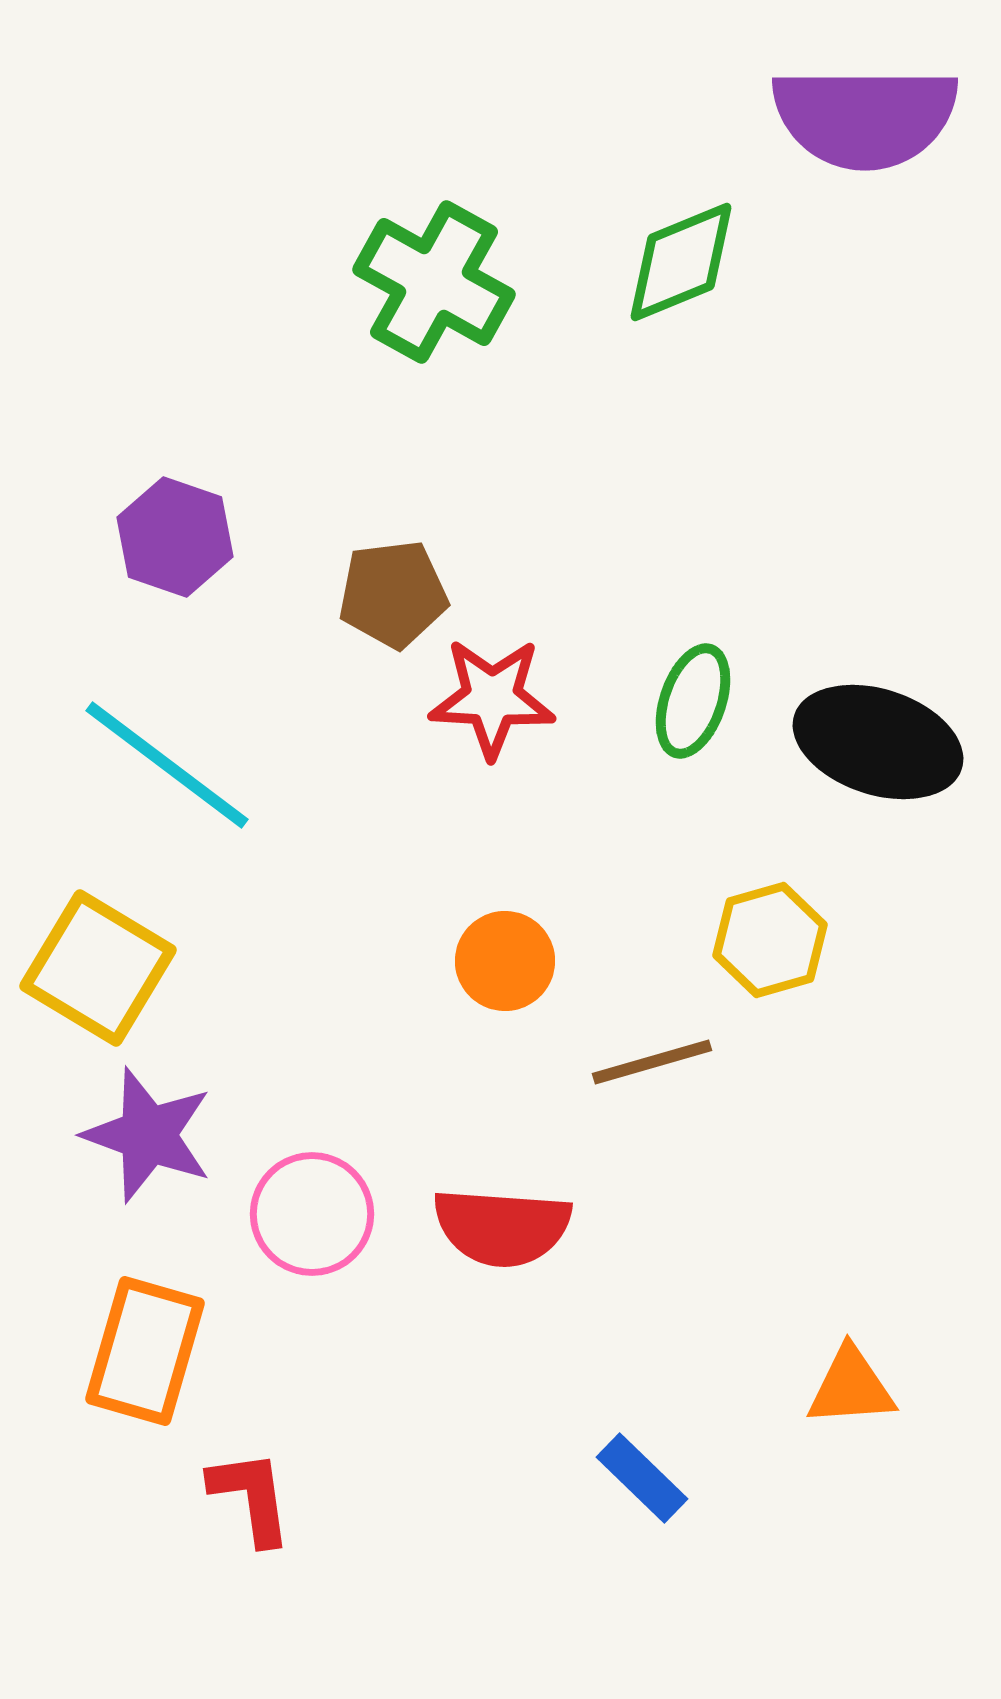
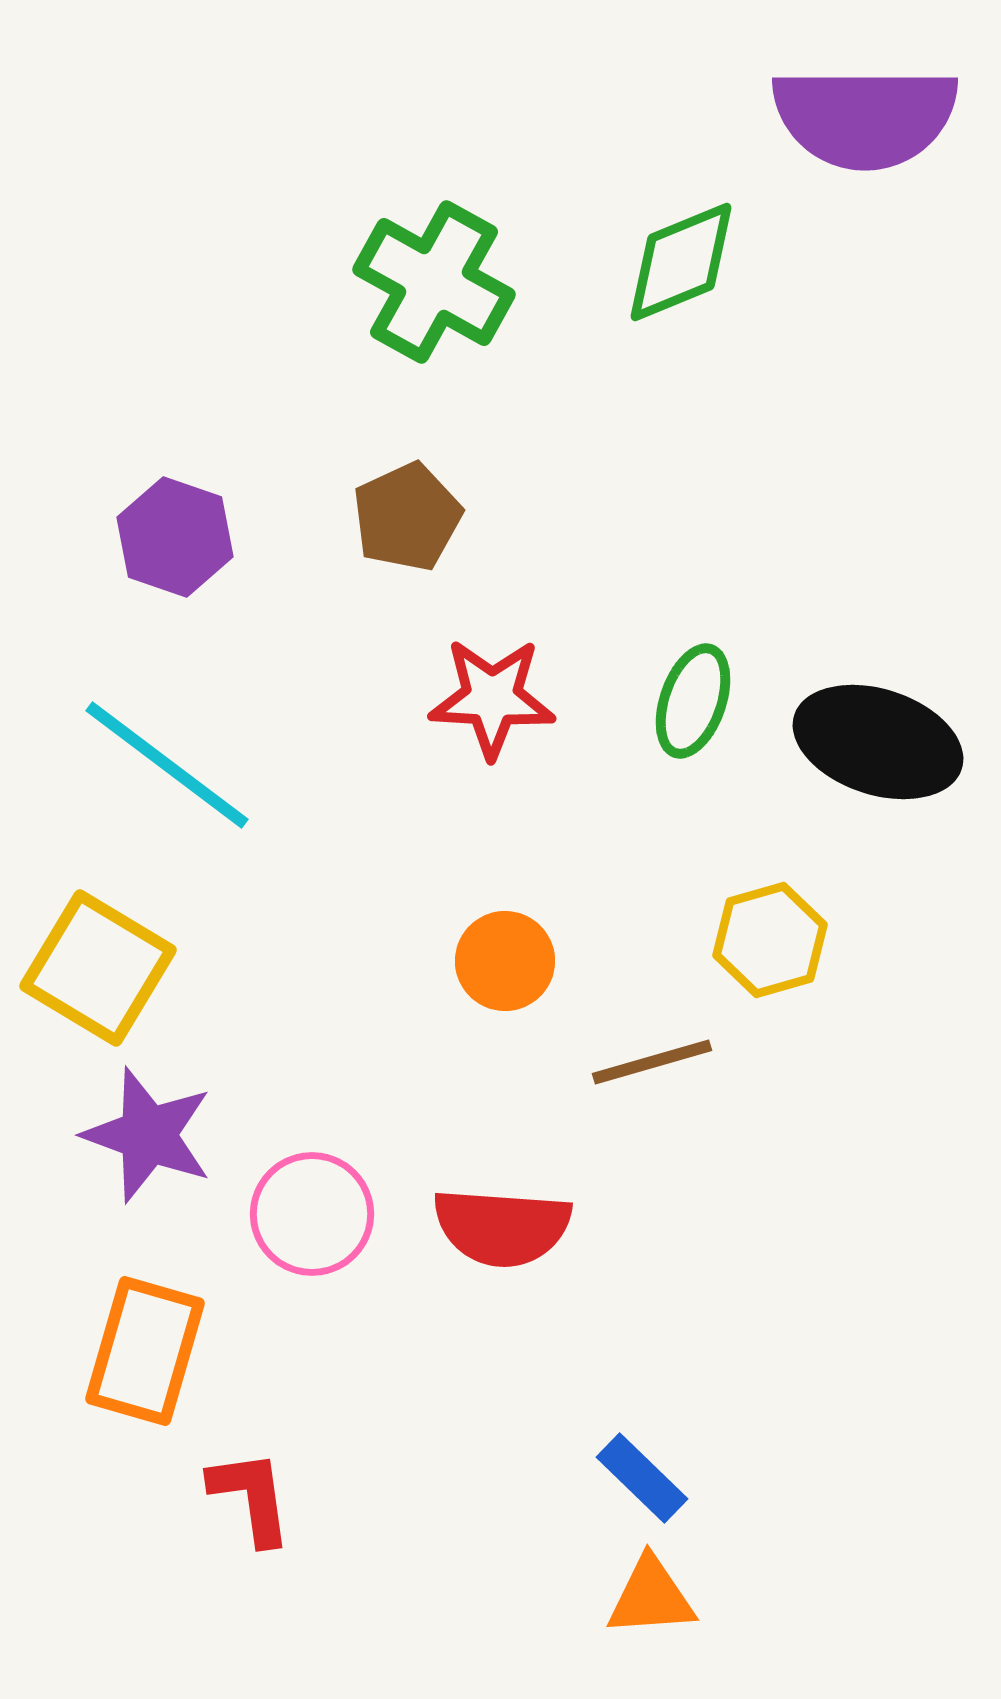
brown pentagon: moved 14 px right, 77 px up; rotated 18 degrees counterclockwise
orange triangle: moved 200 px left, 210 px down
